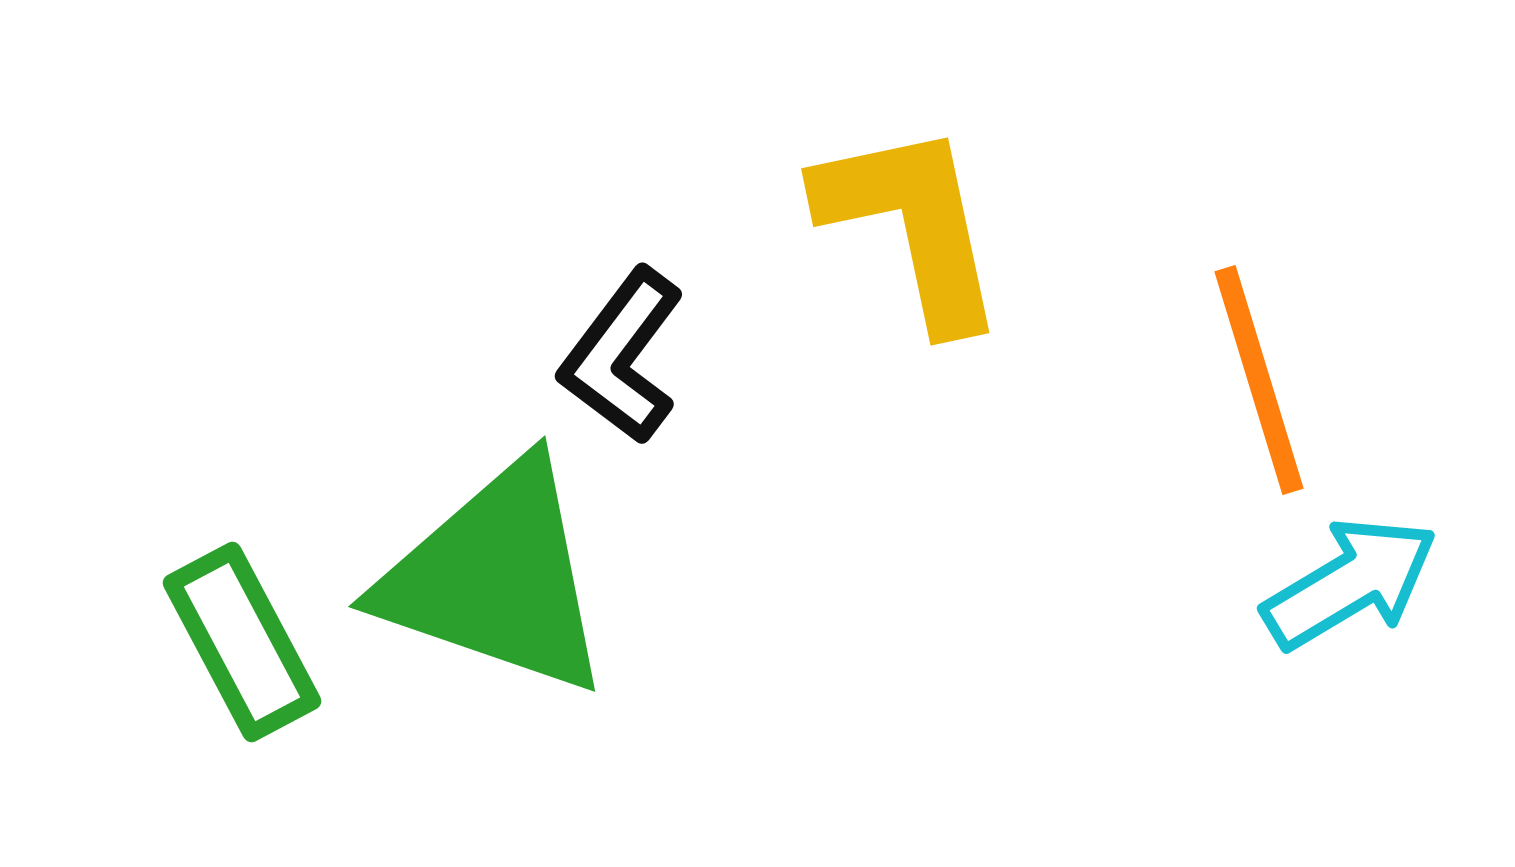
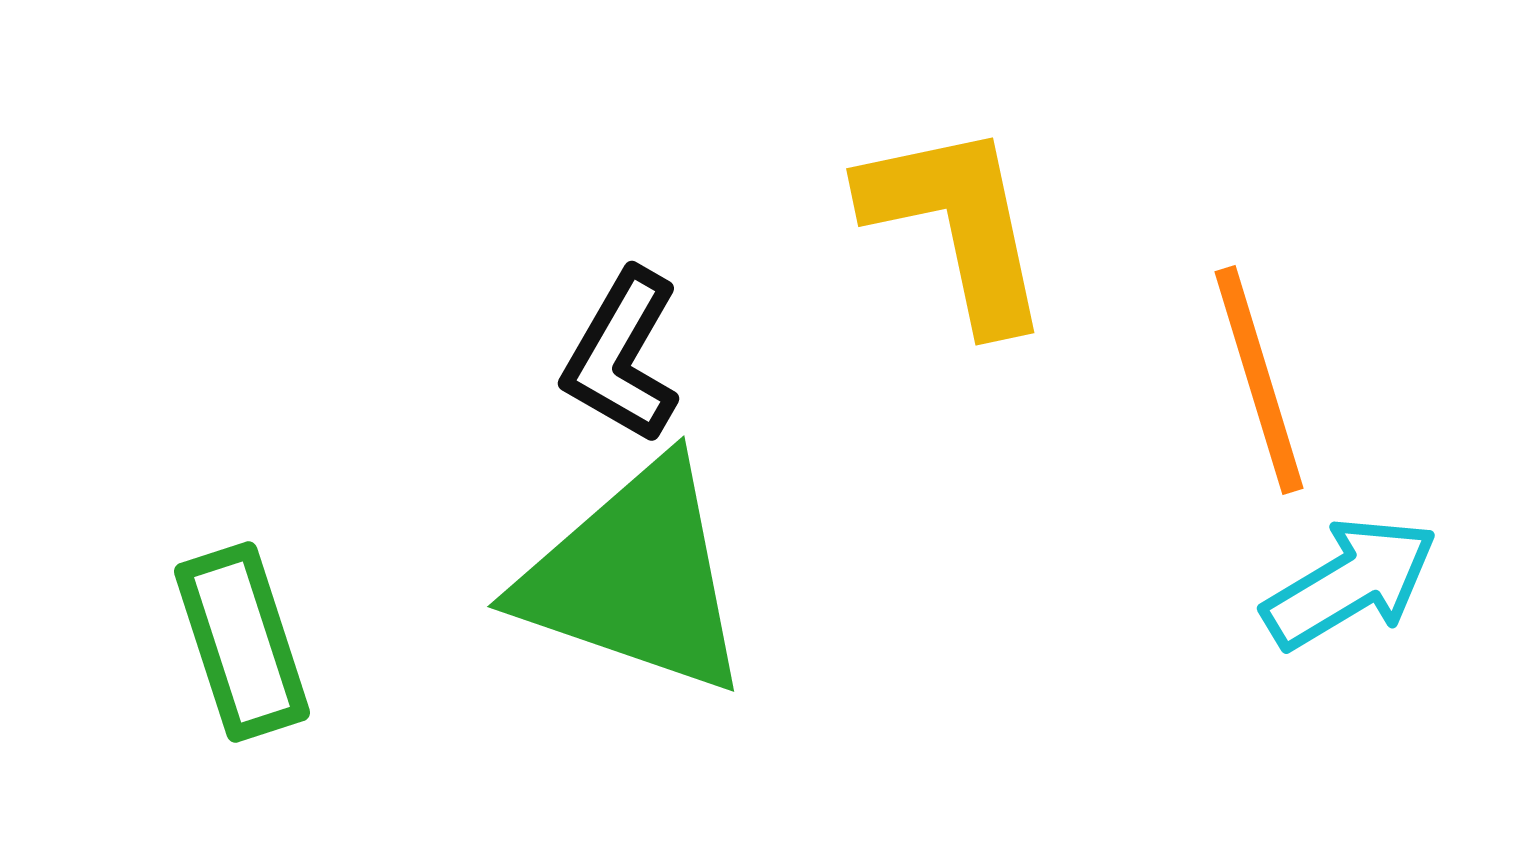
yellow L-shape: moved 45 px right
black L-shape: rotated 7 degrees counterclockwise
green triangle: moved 139 px right
green rectangle: rotated 10 degrees clockwise
